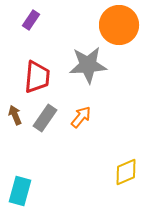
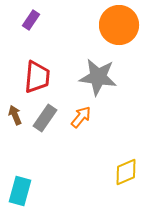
gray star: moved 10 px right, 12 px down; rotated 12 degrees clockwise
